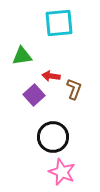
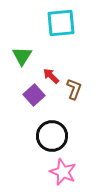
cyan square: moved 2 px right
green triangle: rotated 50 degrees counterclockwise
red arrow: rotated 36 degrees clockwise
black circle: moved 1 px left, 1 px up
pink star: moved 1 px right
